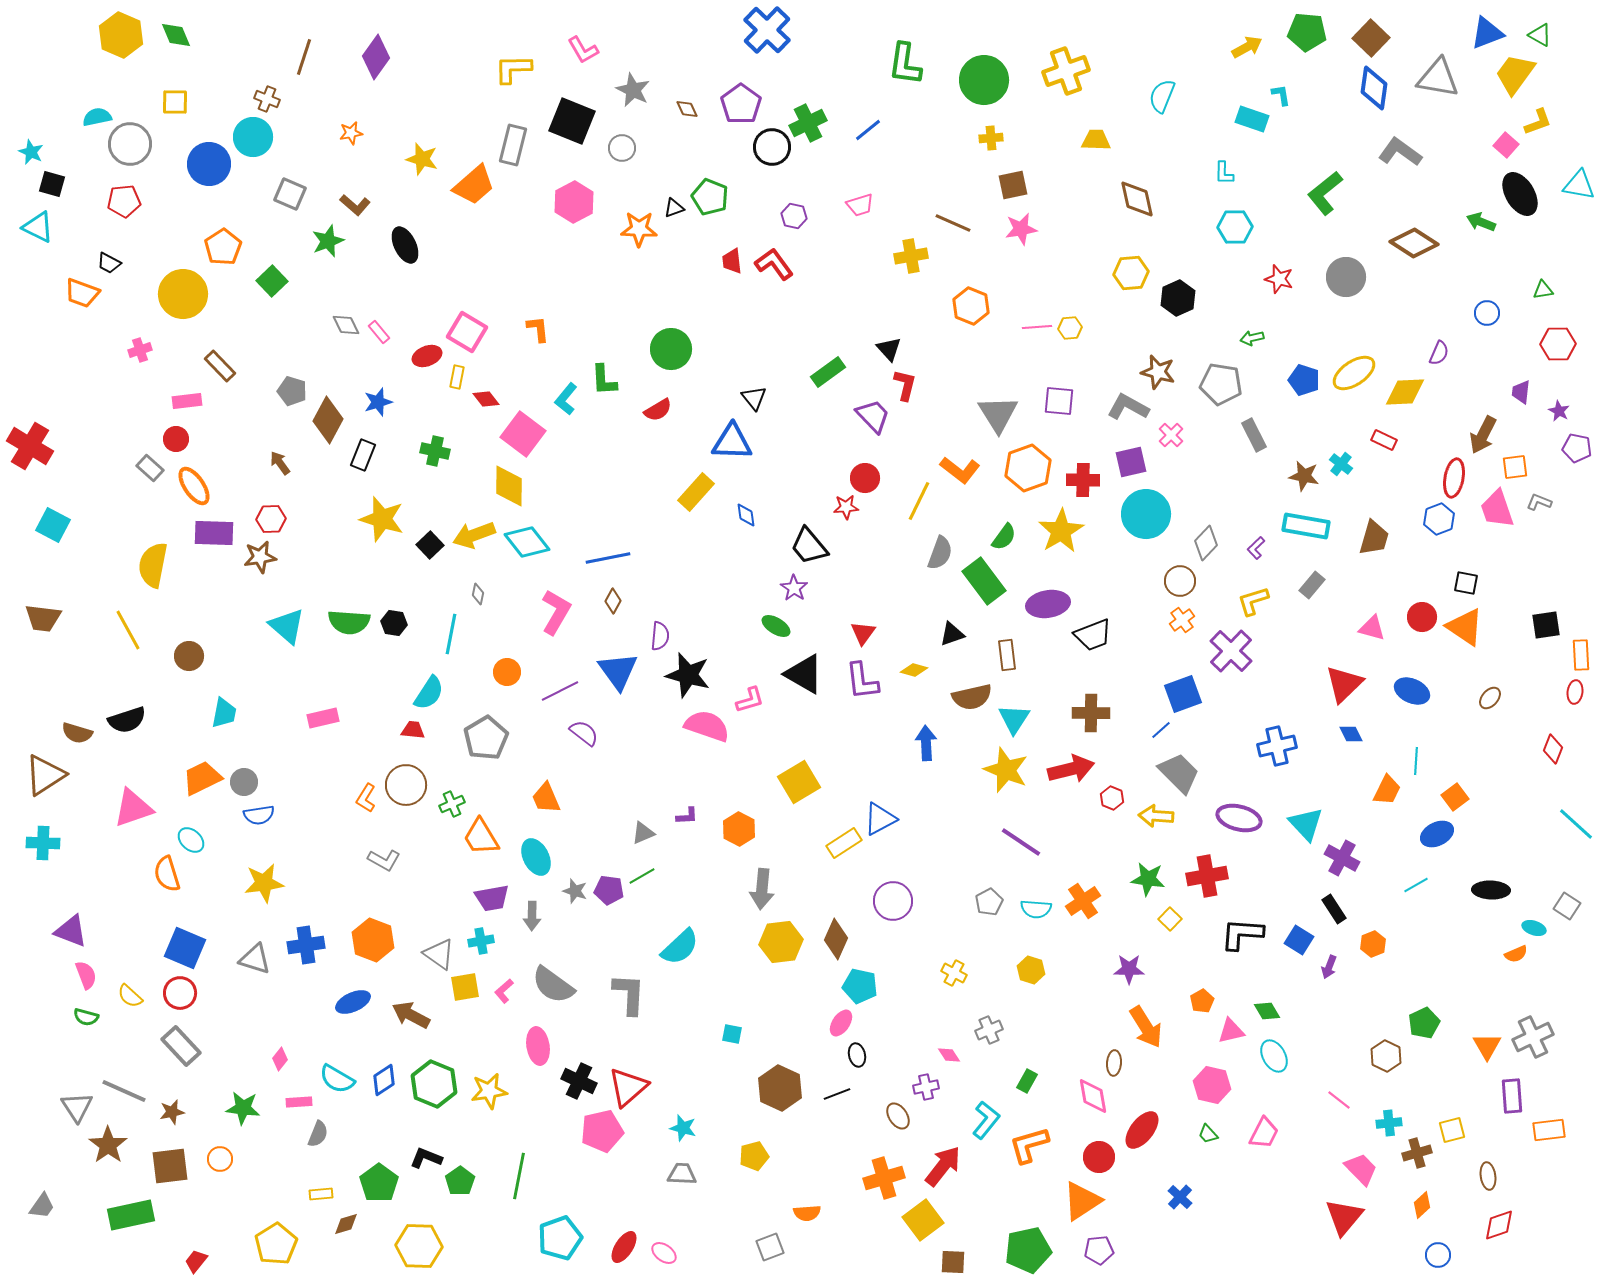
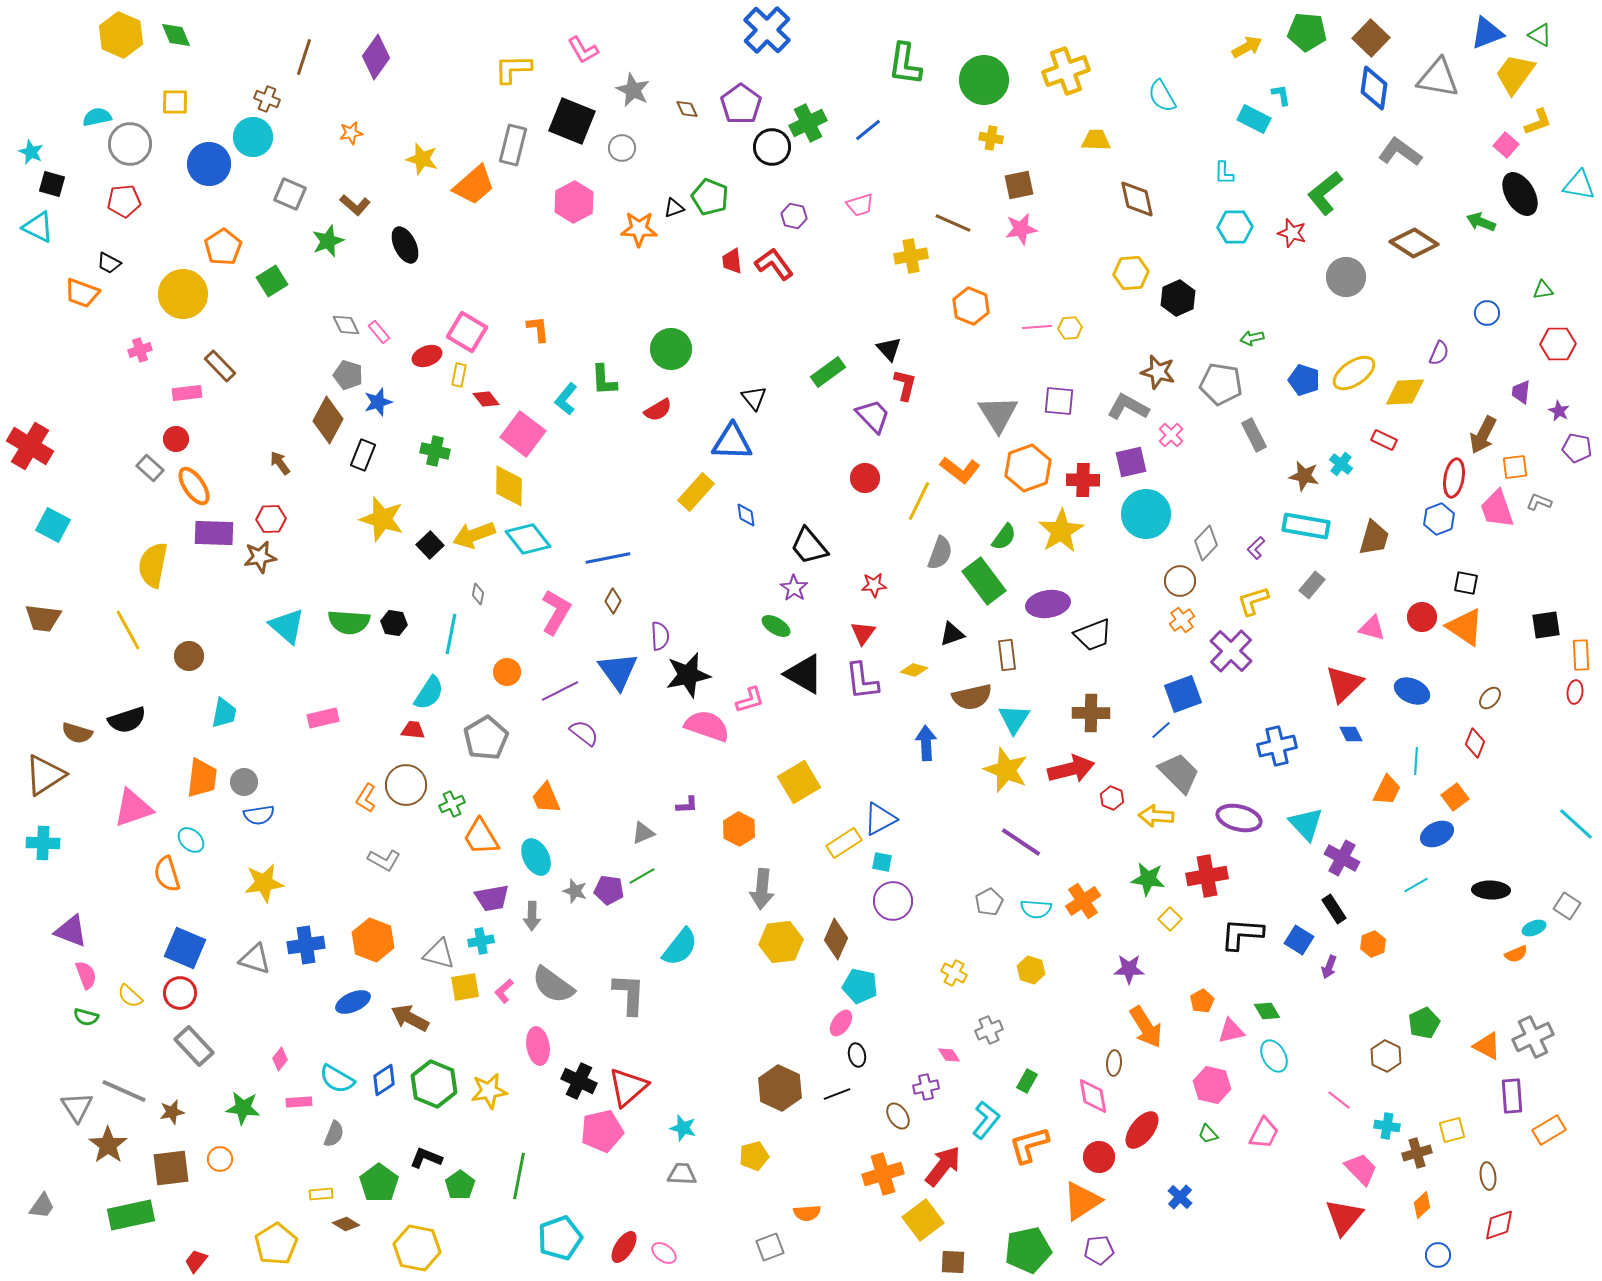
cyan semicircle at (1162, 96): rotated 52 degrees counterclockwise
cyan rectangle at (1252, 119): moved 2 px right; rotated 8 degrees clockwise
yellow cross at (991, 138): rotated 15 degrees clockwise
brown square at (1013, 185): moved 6 px right
red star at (1279, 279): moved 13 px right, 46 px up
green square at (272, 281): rotated 12 degrees clockwise
yellow rectangle at (457, 377): moved 2 px right, 2 px up
gray pentagon at (292, 391): moved 56 px right, 16 px up
pink rectangle at (187, 401): moved 8 px up
red star at (846, 507): moved 28 px right, 78 px down
cyan diamond at (527, 542): moved 1 px right, 3 px up
purple semicircle at (660, 636): rotated 8 degrees counterclockwise
black star at (688, 675): rotated 27 degrees counterclockwise
red diamond at (1553, 749): moved 78 px left, 6 px up
orange trapezoid at (202, 778): rotated 123 degrees clockwise
purple L-shape at (687, 816): moved 11 px up
cyan ellipse at (1534, 928): rotated 40 degrees counterclockwise
cyan semicircle at (680, 947): rotated 9 degrees counterclockwise
gray triangle at (439, 954): rotated 20 degrees counterclockwise
brown arrow at (411, 1015): moved 1 px left, 3 px down
cyan square at (732, 1034): moved 150 px right, 172 px up
gray rectangle at (181, 1046): moved 13 px right
orange triangle at (1487, 1046): rotated 32 degrees counterclockwise
cyan cross at (1389, 1123): moved 2 px left, 3 px down; rotated 15 degrees clockwise
orange rectangle at (1549, 1130): rotated 24 degrees counterclockwise
gray semicircle at (318, 1134): moved 16 px right
brown square at (170, 1166): moved 1 px right, 2 px down
orange cross at (884, 1178): moved 1 px left, 4 px up
green pentagon at (460, 1181): moved 4 px down
brown diamond at (346, 1224): rotated 48 degrees clockwise
yellow hexagon at (419, 1246): moved 2 px left, 2 px down; rotated 9 degrees clockwise
